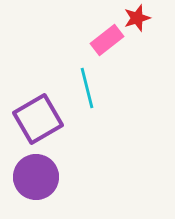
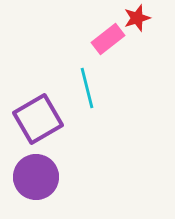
pink rectangle: moved 1 px right, 1 px up
